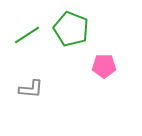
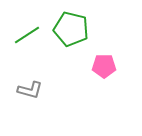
green pentagon: rotated 8 degrees counterclockwise
gray L-shape: moved 1 px left, 1 px down; rotated 10 degrees clockwise
